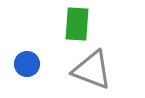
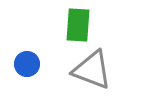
green rectangle: moved 1 px right, 1 px down
